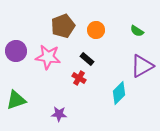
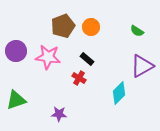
orange circle: moved 5 px left, 3 px up
